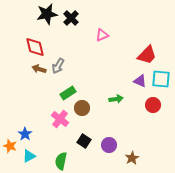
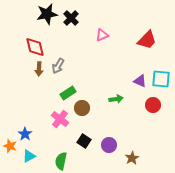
red trapezoid: moved 15 px up
brown arrow: rotated 104 degrees counterclockwise
